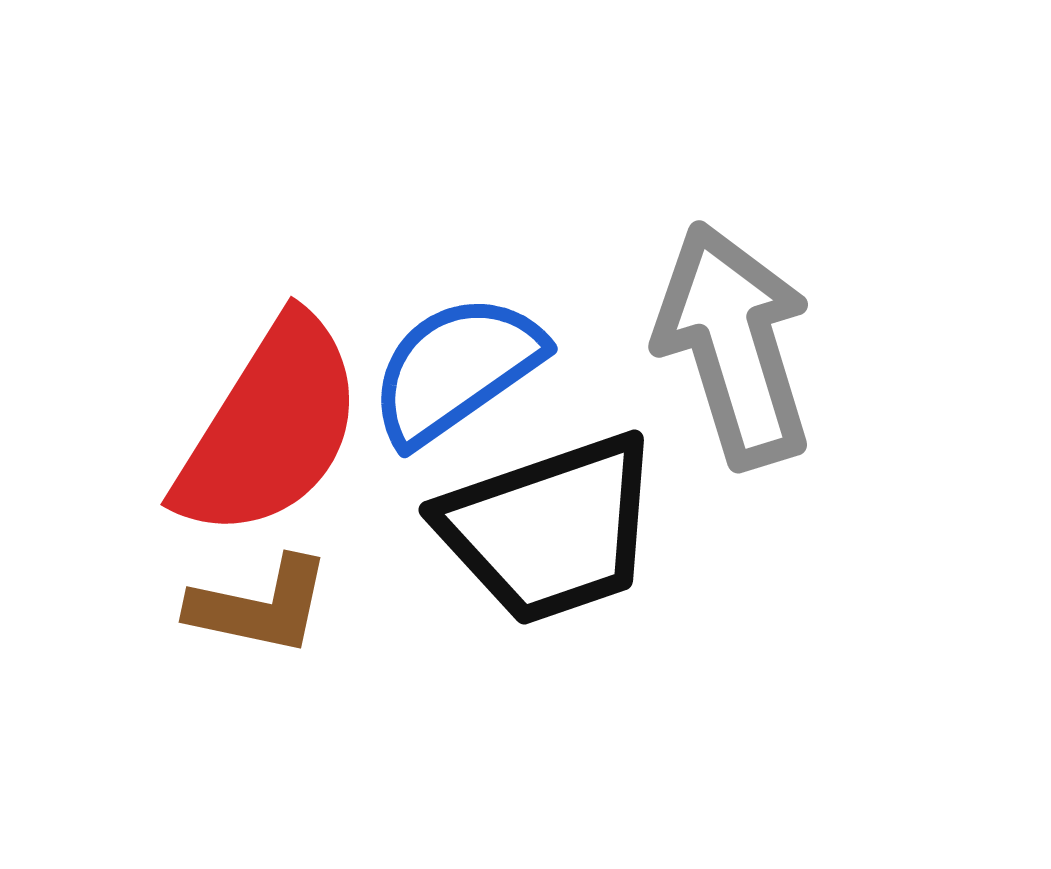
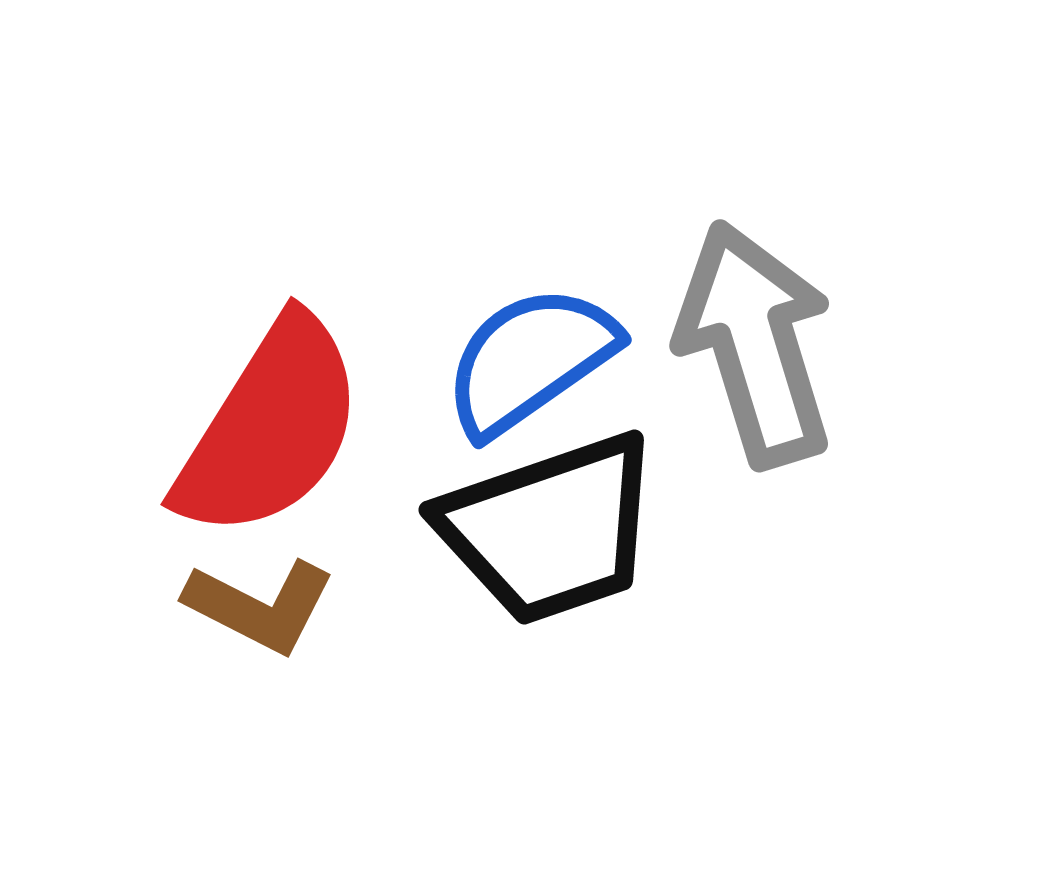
gray arrow: moved 21 px right, 1 px up
blue semicircle: moved 74 px right, 9 px up
brown L-shape: rotated 15 degrees clockwise
